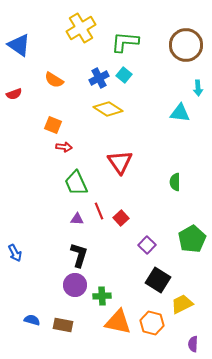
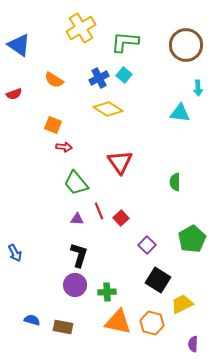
green trapezoid: rotated 16 degrees counterclockwise
green cross: moved 5 px right, 4 px up
brown rectangle: moved 2 px down
